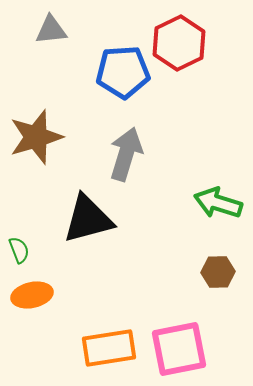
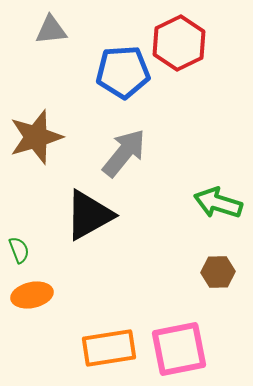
gray arrow: moved 2 px left, 1 px up; rotated 22 degrees clockwise
black triangle: moved 1 px right, 4 px up; rotated 14 degrees counterclockwise
